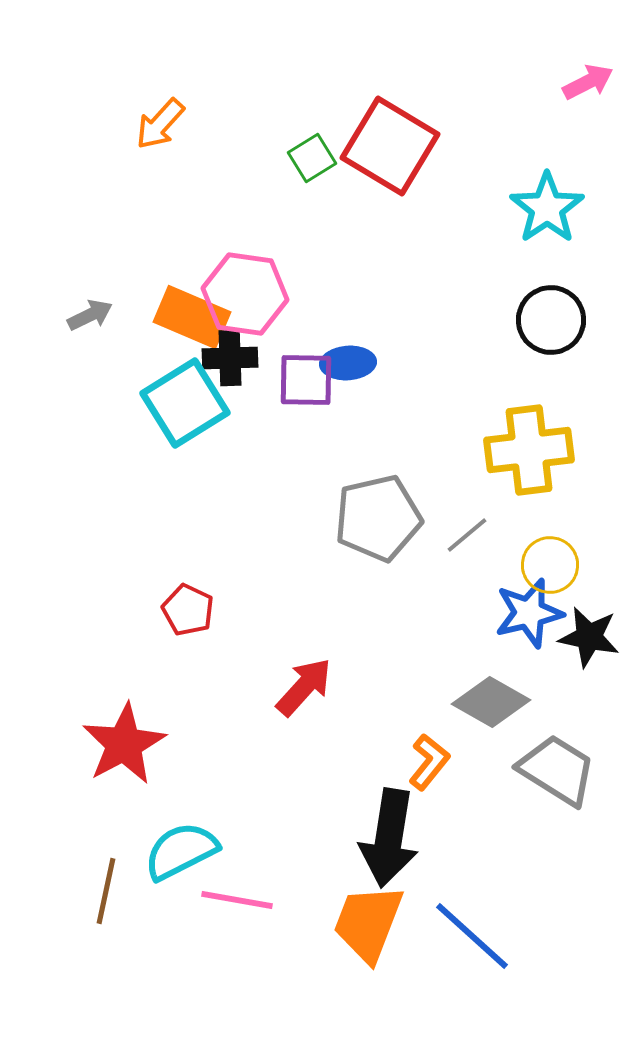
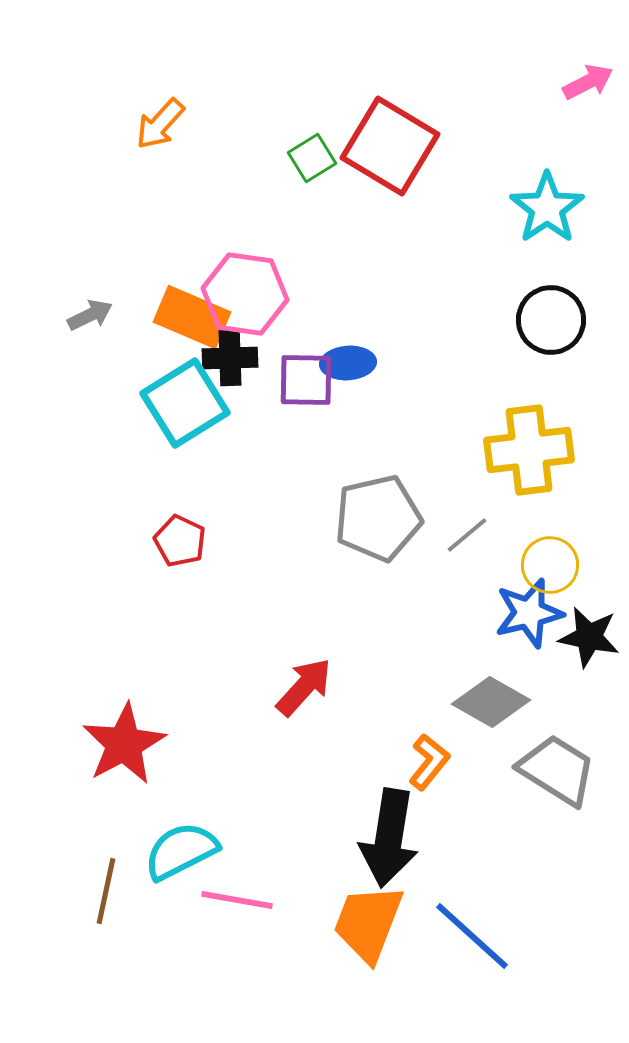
red pentagon: moved 8 px left, 69 px up
